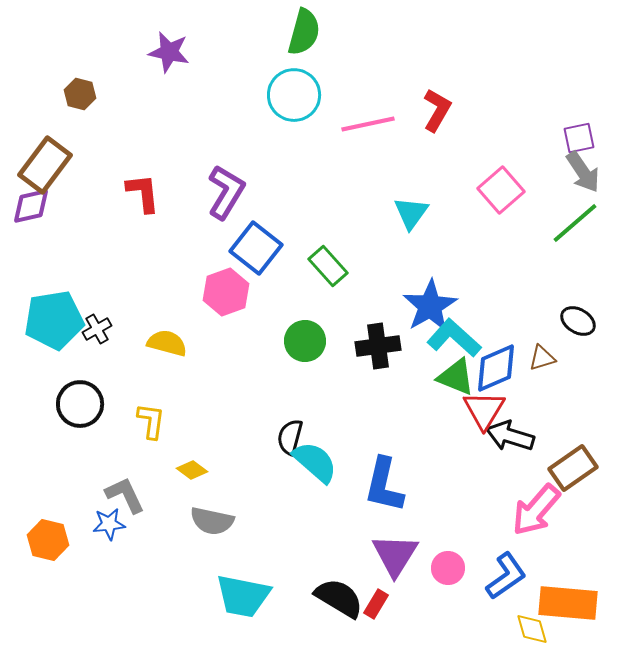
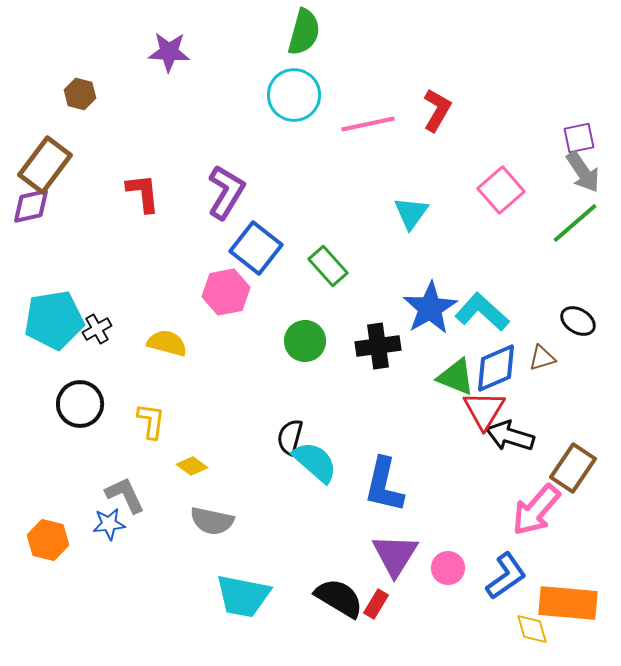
purple star at (169, 52): rotated 9 degrees counterclockwise
pink hexagon at (226, 292): rotated 9 degrees clockwise
blue star at (430, 306): moved 2 px down
cyan L-shape at (454, 338): moved 28 px right, 26 px up
brown rectangle at (573, 468): rotated 21 degrees counterclockwise
yellow diamond at (192, 470): moved 4 px up
